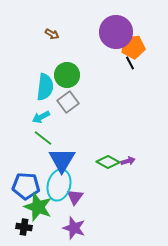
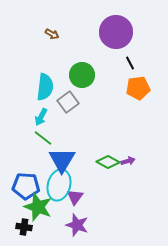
orange pentagon: moved 5 px right, 41 px down
green circle: moved 15 px right
cyan arrow: rotated 36 degrees counterclockwise
purple star: moved 3 px right, 3 px up
